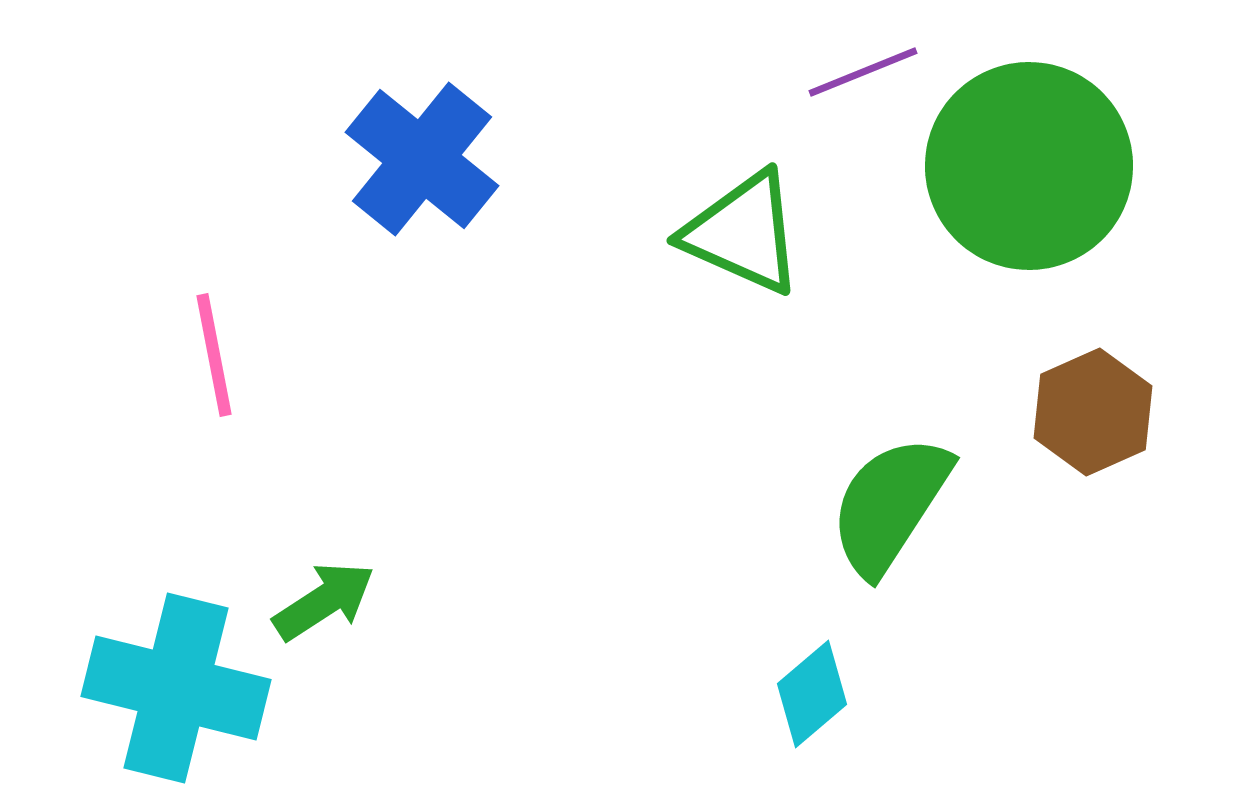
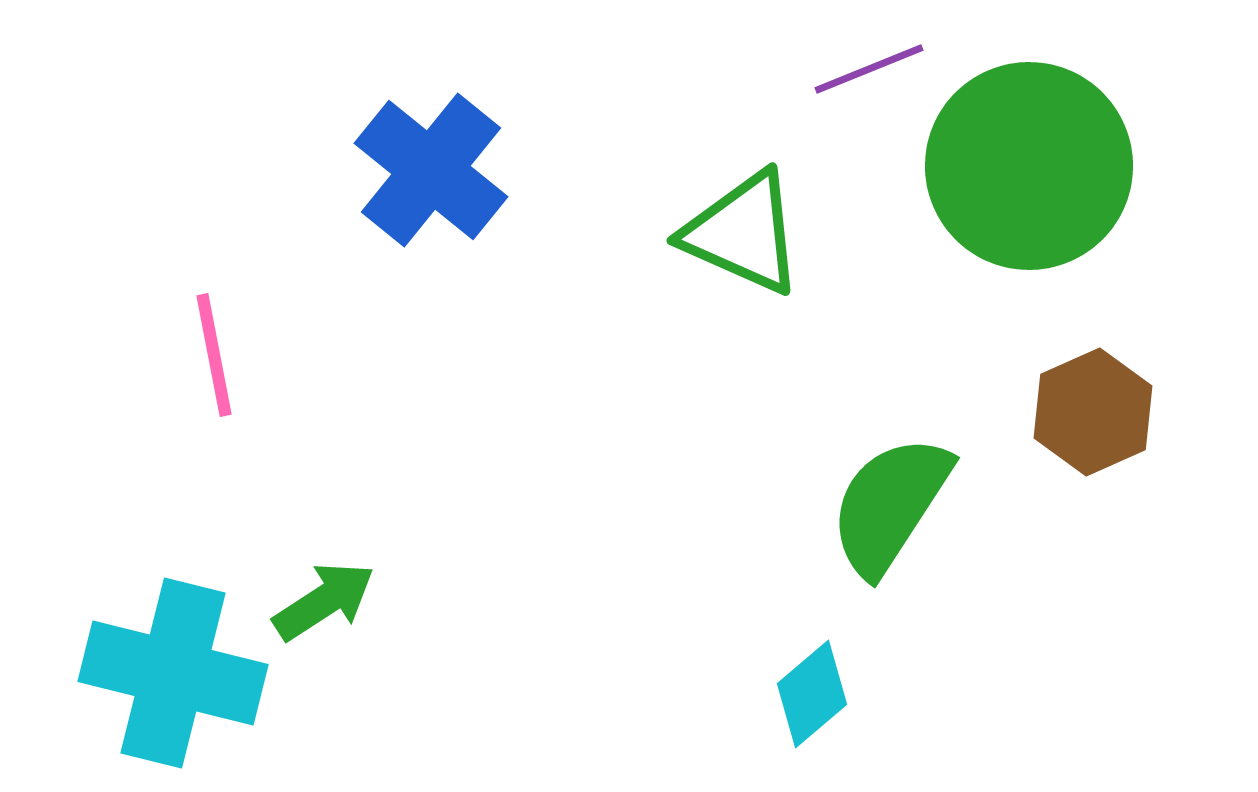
purple line: moved 6 px right, 3 px up
blue cross: moved 9 px right, 11 px down
cyan cross: moved 3 px left, 15 px up
